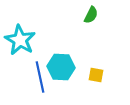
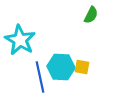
yellow square: moved 14 px left, 8 px up
